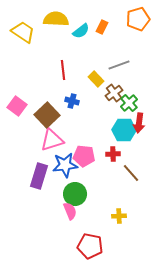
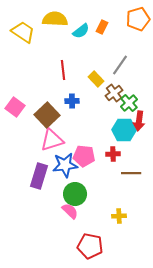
yellow semicircle: moved 1 px left
gray line: moved 1 px right; rotated 35 degrees counterclockwise
blue cross: rotated 16 degrees counterclockwise
pink square: moved 2 px left, 1 px down
red arrow: moved 2 px up
brown line: rotated 48 degrees counterclockwise
pink semicircle: rotated 24 degrees counterclockwise
